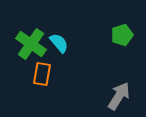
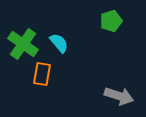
green pentagon: moved 11 px left, 14 px up
green cross: moved 8 px left
gray arrow: rotated 76 degrees clockwise
